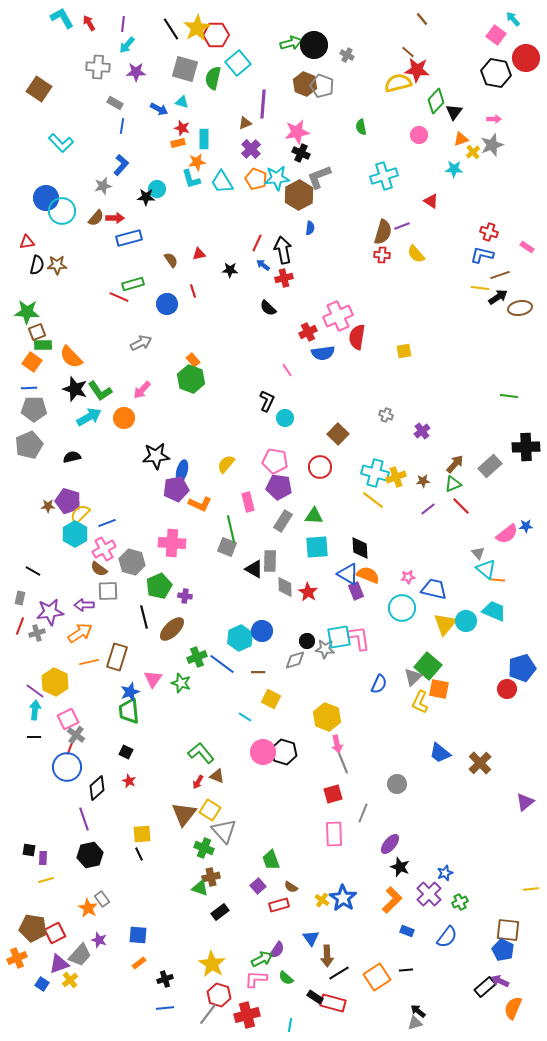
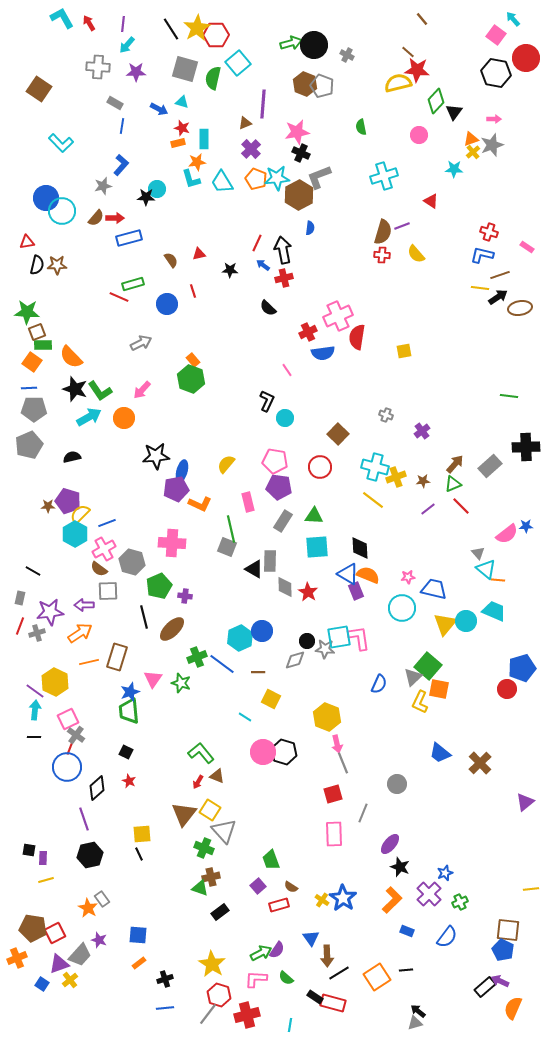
orange triangle at (461, 139): moved 10 px right
cyan cross at (375, 473): moved 6 px up
green arrow at (262, 959): moved 1 px left, 6 px up
